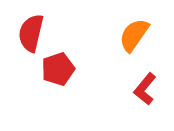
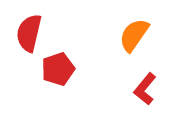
red semicircle: moved 2 px left
